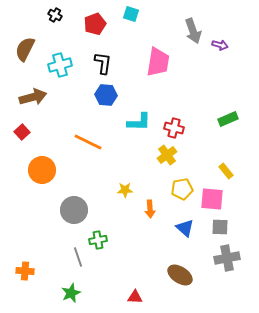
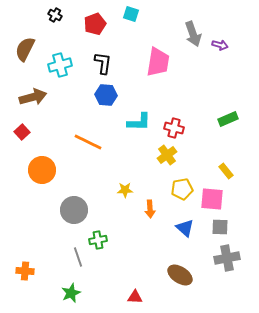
gray arrow: moved 3 px down
